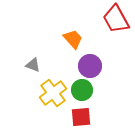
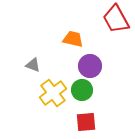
orange trapezoid: rotated 35 degrees counterclockwise
red square: moved 5 px right, 5 px down
